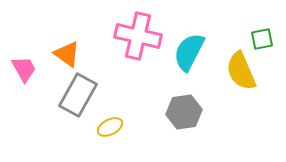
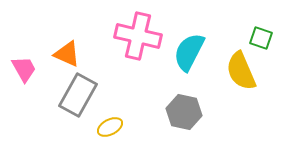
green square: moved 1 px left, 1 px up; rotated 30 degrees clockwise
orange triangle: rotated 12 degrees counterclockwise
gray hexagon: rotated 20 degrees clockwise
